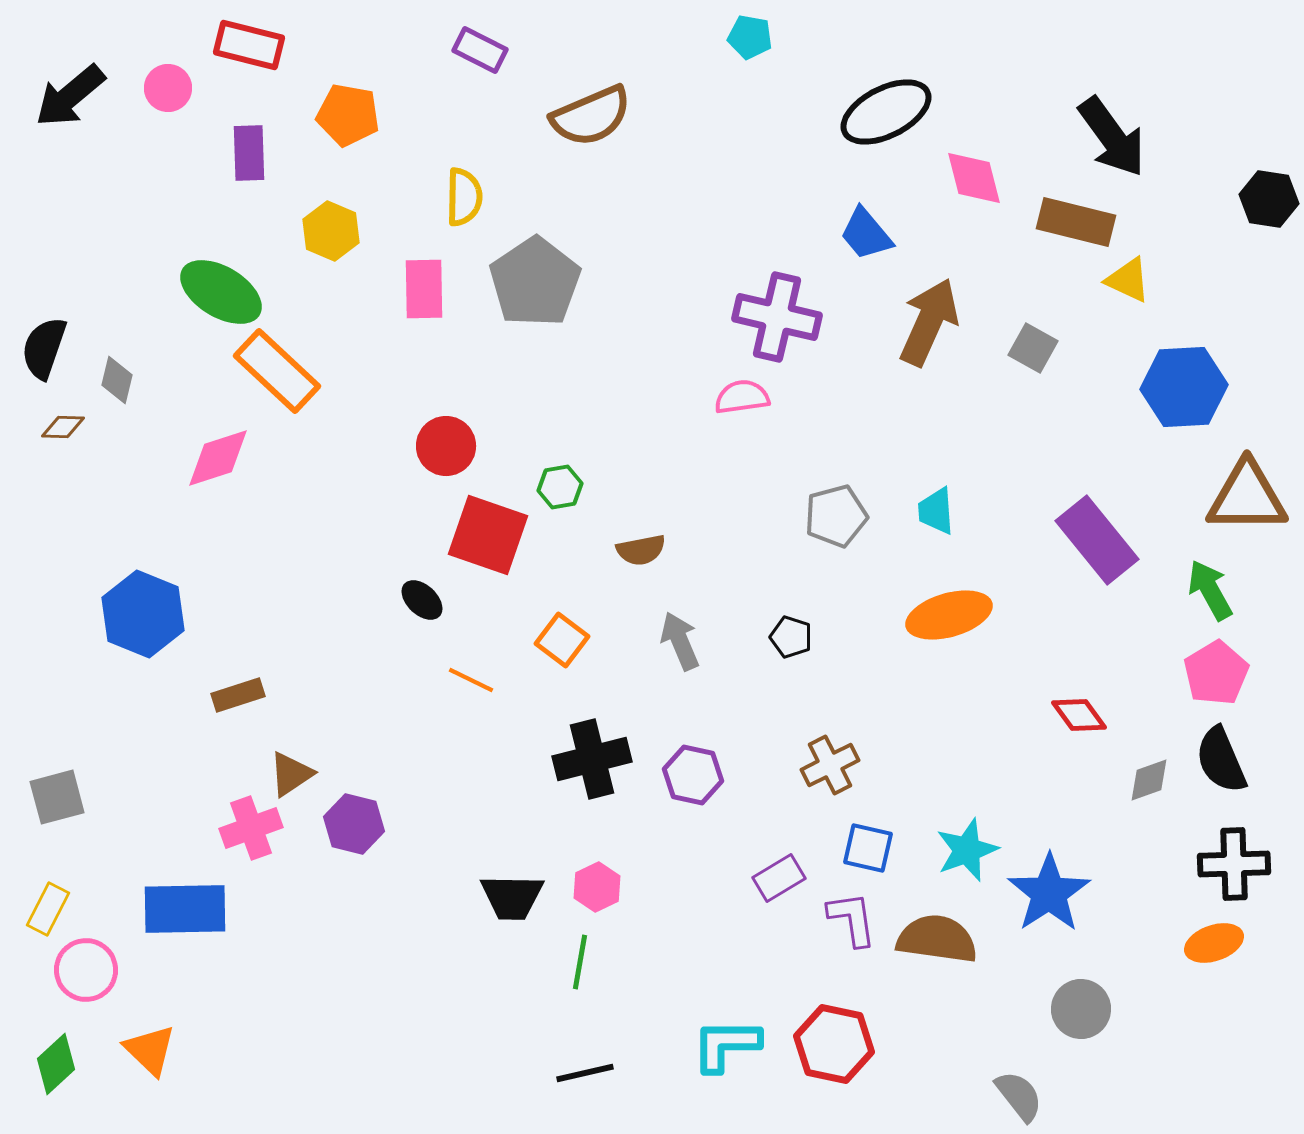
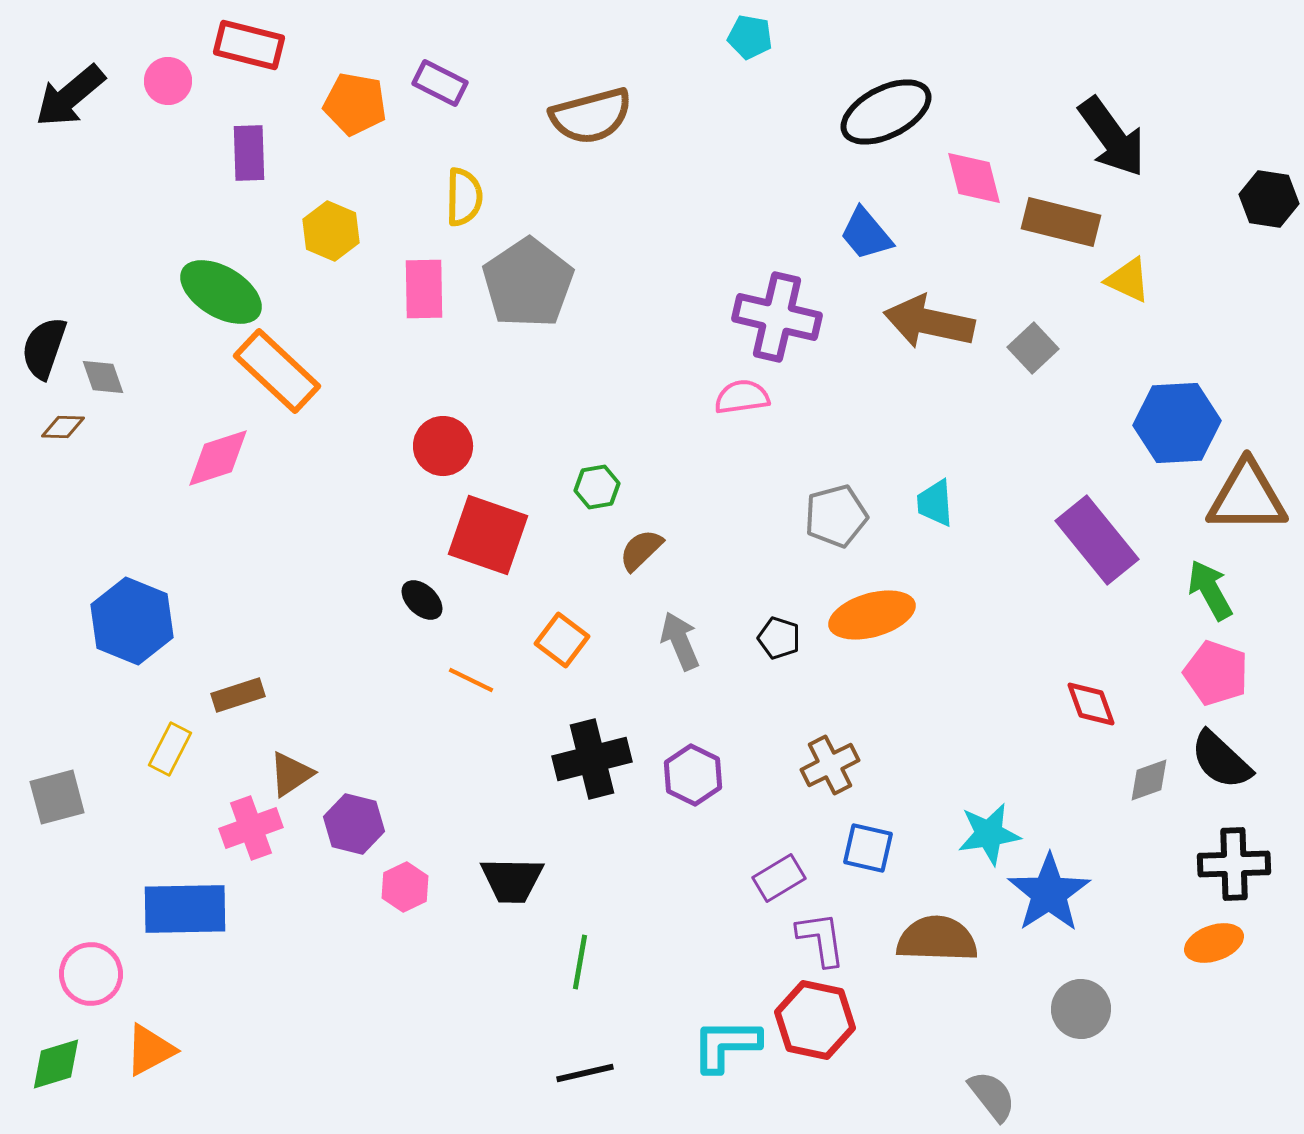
purple rectangle at (480, 50): moved 40 px left, 33 px down
pink circle at (168, 88): moved 7 px up
orange pentagon at (348, 115): moved 7 px right, 11 px up
brown semicircle at (591, 116): rotated 8 degrees clockwise
brown rectangle at (1076, 222): moved 15 px left
gray pentagon at (535, 282): moved 7 px left, 1 px down
brown arrow at (929, 322): rotated 102 degrees counterclockwise
gray square at (1033, 348): rotated 18 degrees clockwise
gray diamond at (117, 380): moved 14 px left, 3 px up; rotated 33 degrees counterclockwise
blue hexagon at (1184, 387): moved 7 px left, 36 px down
red circle at (446, 446): moved 3 px left
green hexagon at (560, 487): moved 37 px right
cyan trapezoid at (936, 511): moved 1 px left, 8 px up
brown semicircle at (641, 550): rotated 147 degrees clockwise
blue hexagon at (143, 614): moved 11 px left, 7 px down
orange ellipse at (949, 615): moved 77 px left
black pentagon at (791, 637): moved 12 px left, 1 px down
pink pentagon at (1216, 673): rotated 22 degrees counterclockwise
red diamond at (1079, 715): moved 12 px right, 11 px up; rotated 16 degrees clockwise
black semicircle at (1221, 760): rotated 24 degrees counterclockwise
purple hexagon at (693, 775): rotated 14 degrees clockwise
cyan star at (967, 850): moved 22 px right, 16 px up; rotated 12 degrees clockwise
pink hexagon at (597, 887): moved 192 px left
black trapezoid at (512, 897): moved 17 px up
yellow rectangle at (48, 909): moved 122 px right, 160 px up
purple L-shape at (852, 919): moved 31 px left, 20 px down
brown semicircle at (937, 939): rotated 6 degrees counterclockwise
pink circle at (86, 970): moved 5 px right, 4 px down
red hexagon at (834, 1044): moved 19 px left, 24 px up
orange triangle at (150, 1050): rotated 48 degrees clockwise
green diamond at (56, 1064): rotated 26 degrees clockwise
gray semicircle at (1019, 1096): moved 27 px left
